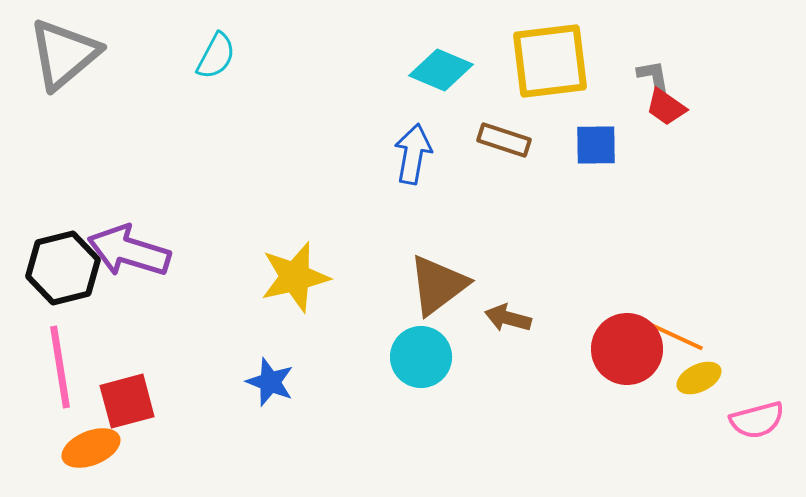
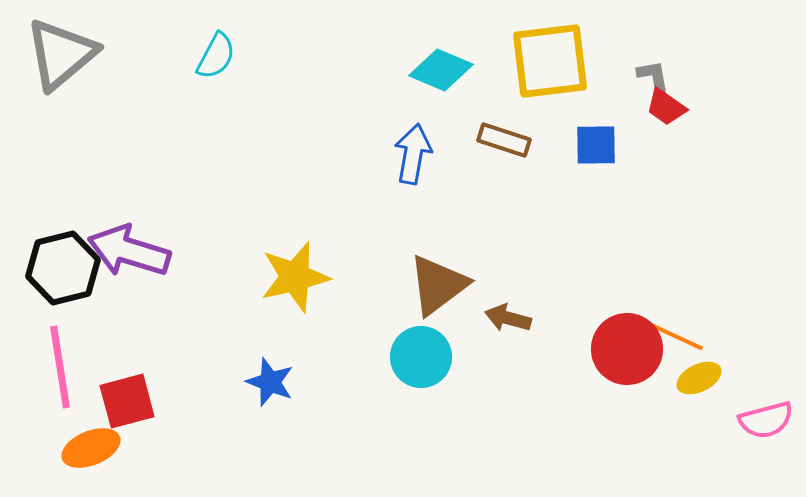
gray triangle: moved 3 px left
pink semicircle: moved 9 px right
